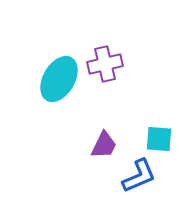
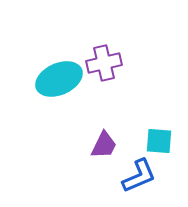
purple cross: moved 1 px left, 1 px up
cyan ellipse: rotated 36 degrees clockwise
cyan square: moved 2 px down
